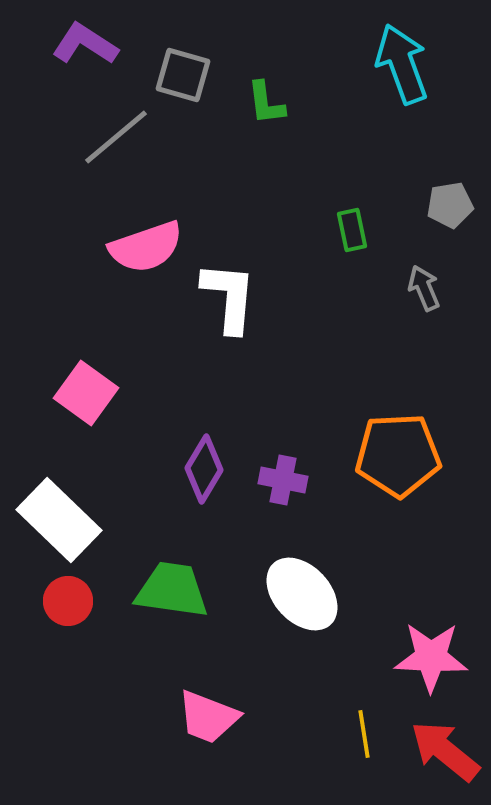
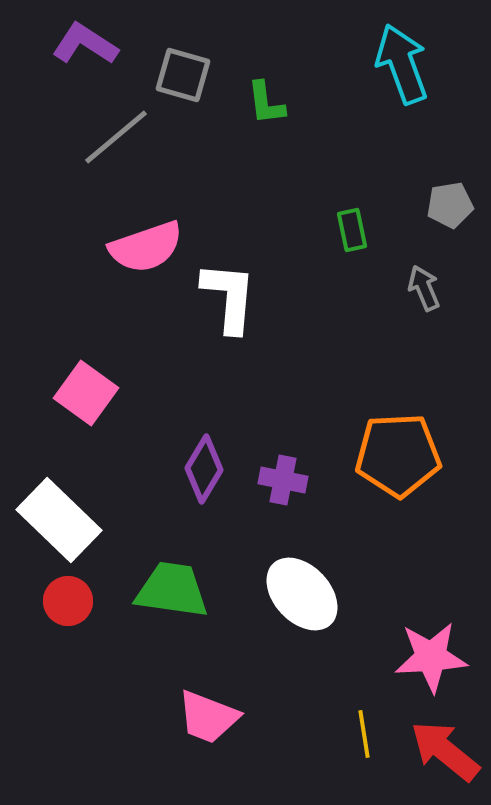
pink star: rotated 6 degrees counterclockwise
